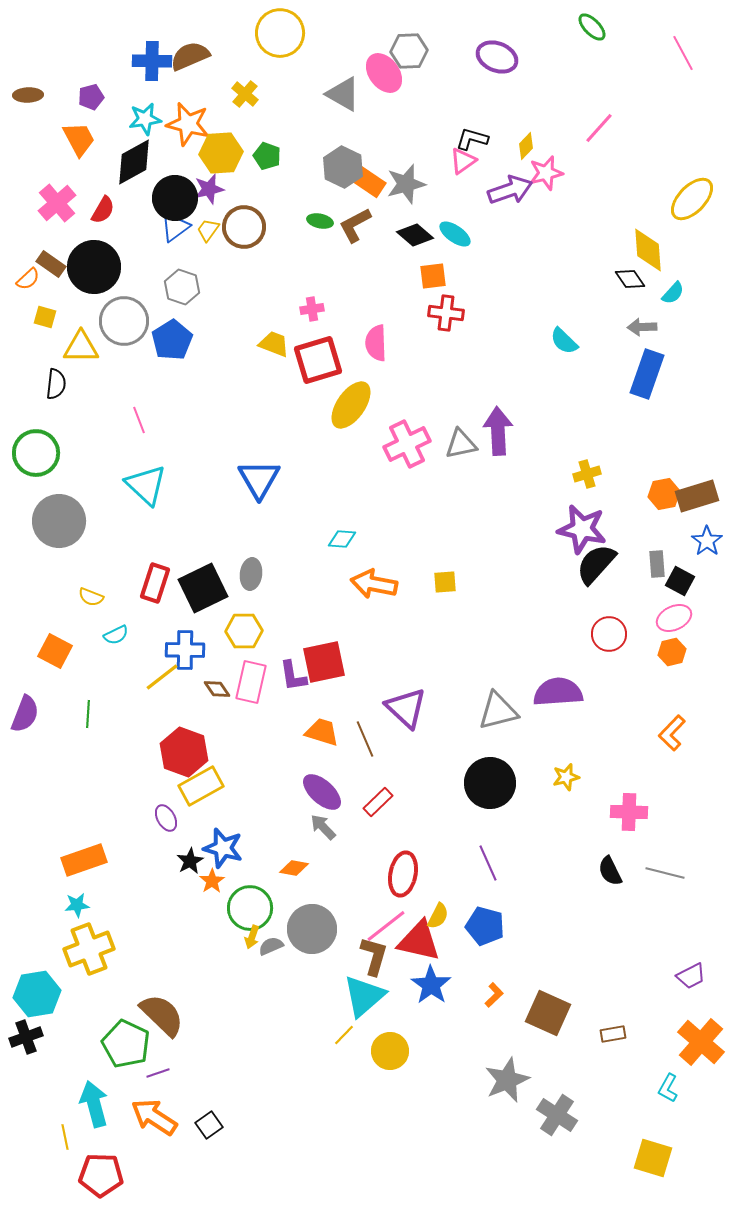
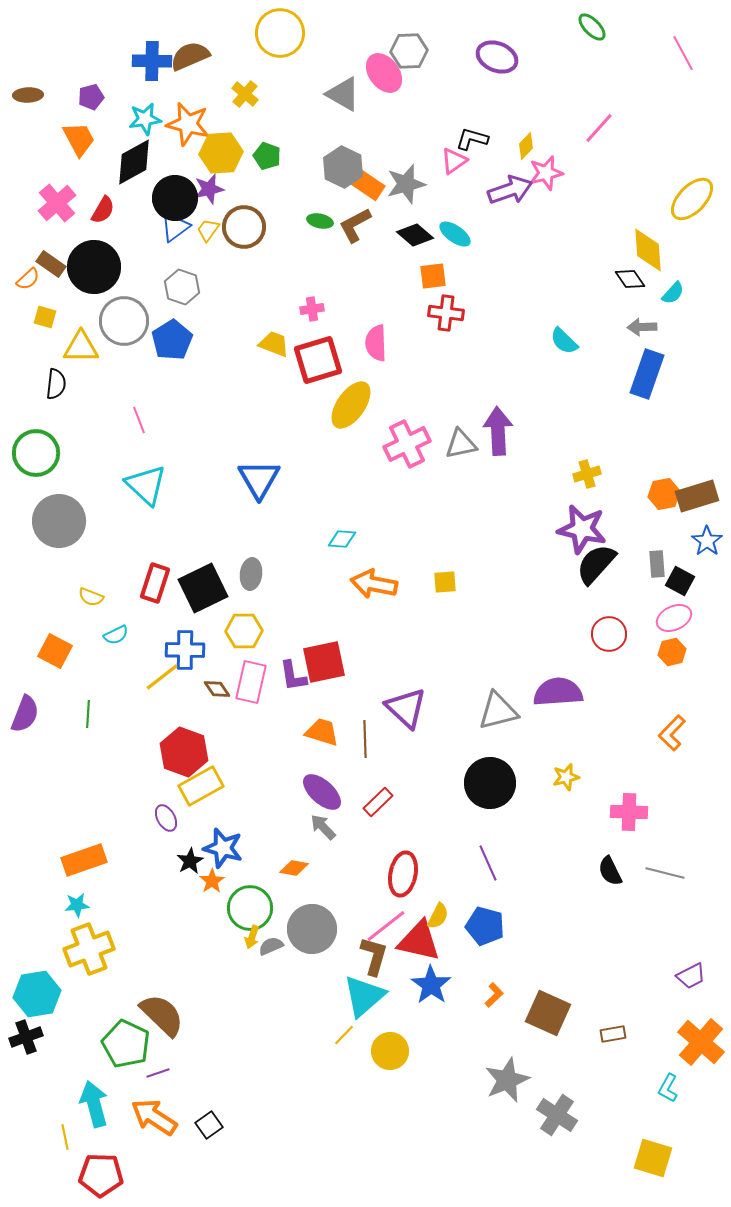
pink triangle at (463, 161): moved 9 px left
orange rectangle at (369, 182): moved 1 px left, 3 px down
brown line at (365, 739): rotated 21 degrees clockwise
